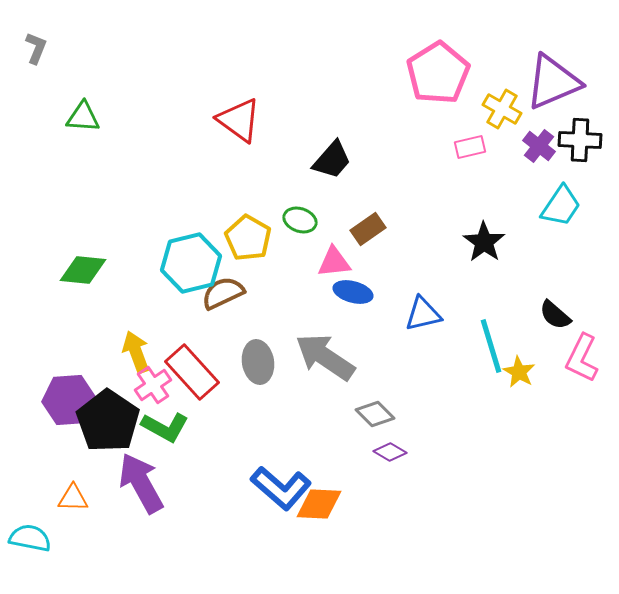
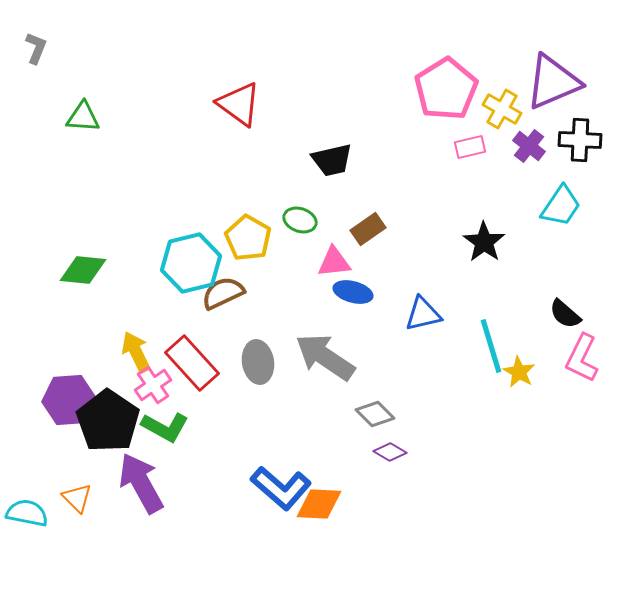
pink pentagon: moved 8 px right, 16 px down
red triangle: moved 16 px up
purple cross: moved 10 px left
black trapezoid: rotated 36 degrees clockwise
black semicircle: moved 10 px right, 1 px up
yellow arrow: rotated 6 degrees counterclockwise
red rectangle: moved 9 px up
orange triangle: moved 4 px right; rotated 44 degrees clockwise
cyan semicircle: moved 3 px left, 25 px up
